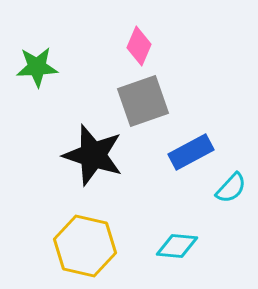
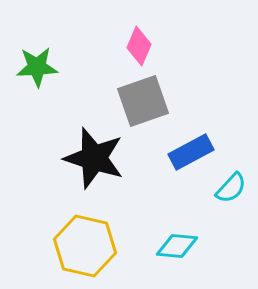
black star: moved 1 px right, 3 px down
